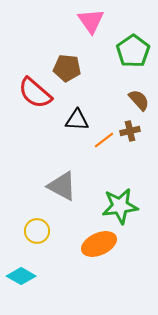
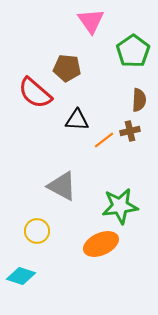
brown semicircle: rotated 45 degrees clockwise
orange ellipse: moved 2 px right
cyan diamond: rotated 12 degrees counterclockwise
